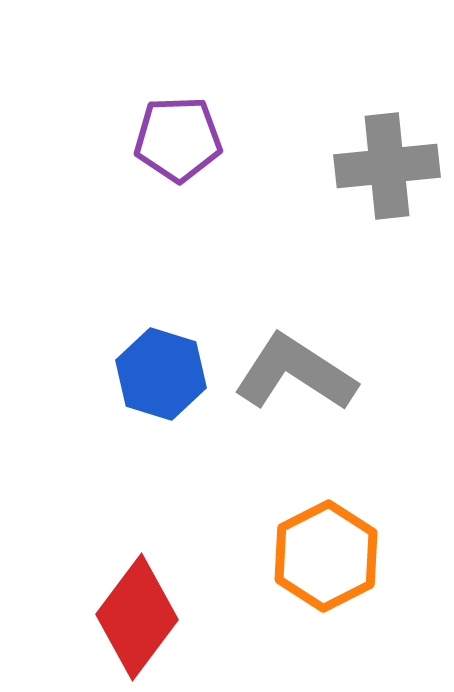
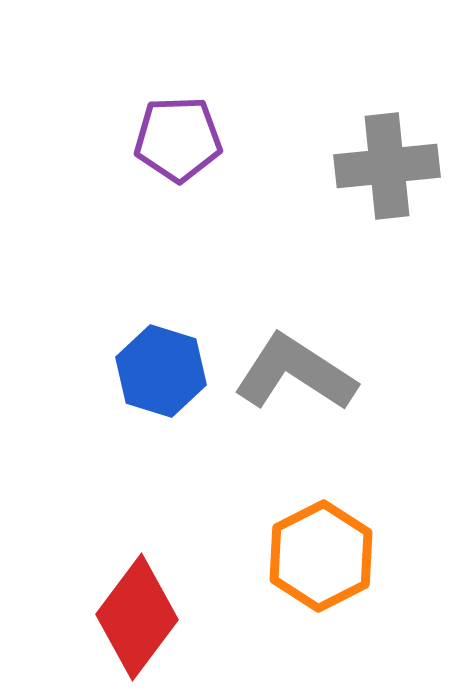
blue hexagon: moved 3 px up
orange hexagon: moved 5 px left
